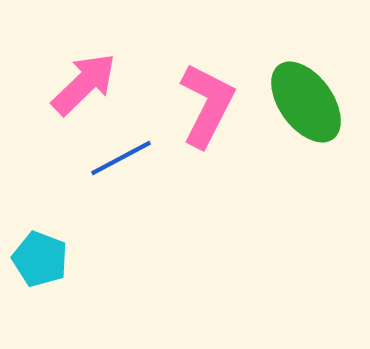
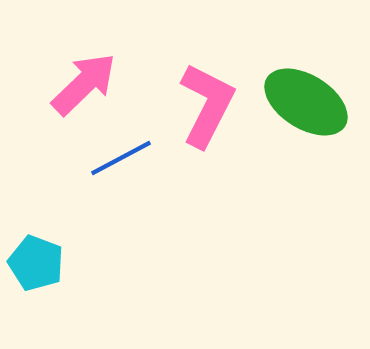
green ellipse: rotated 22 degrees counterclockwise
cyan pentagon: moved 4 px left, 4 px down
